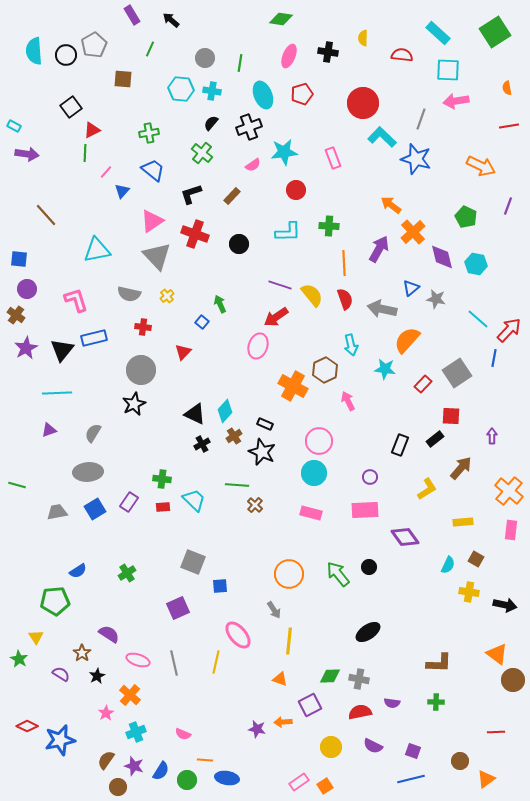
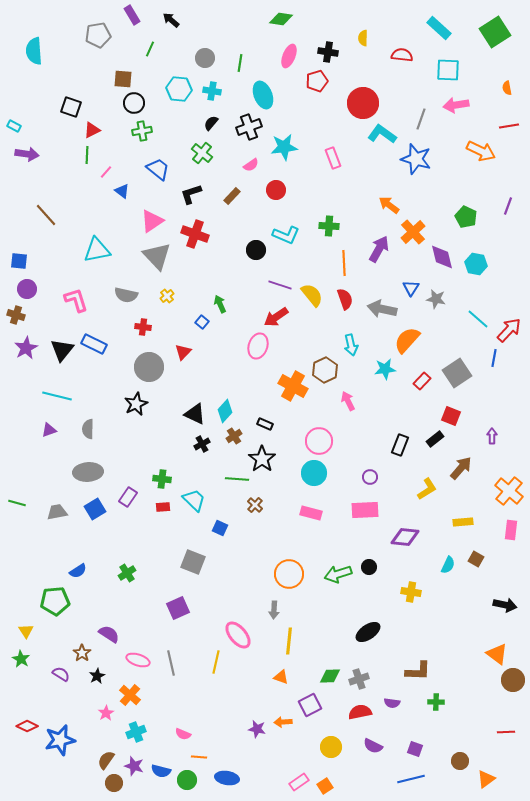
cyan rectangle at (438, 33): moved 1 px right, 5 px up
gray pentagon at (94, 45): moved 4 px right, 10 px up; rotated 20 degrees clockwise
black circle at (66, 55): moved 68 px right, 48 px down
cyan hexagon at (181, 89): moved 2 px left
red pentagon at (302, 94): moved 15 px right, 13 px up
pink arrow at (456, 101): moved 4 px down
black square at (71, 107): rotated 35 degrees counterclockwise
green cross at (149, 133): moved 7 px left, 2 px up
cyan L-shape at (382, 137): moved 3 px up; rotated 8 degrees counterclockwise
cyan star at (284, 152): moved 5 px up
green line at (85, 153): moved 2 px right, 2 px down
pink semicircle at (253, 165): moved 2 px left
orange arrow at (481, 166): moved 15 px up
blue trapezoid at (153, 170): moved 5 px right, 1 px up
red circle at (296, 190): moved 20 px left
blue triangle at (122, 191): rotated 35 degrees counterclockwise
orange arrow at (391, 205): moved 2 px left
cyan L-shape at (288, 232): moved 2 px left, 3 px down; rotated 24 degrees clockwise
black circle at (239, 244): moved 17 px right, 6 px down
blue square at (19, 259): moved 2 px down
blue triangle at (411, 288): rotated 18 degrees counterclockwise
gray semicircle at (129, 294): moved 3 px left, 1 px down
brown cross at (16, 315): rotated 18 degrees counterclockwise
blue rectangle at (94, 338): moved 6 px down; rotated 40 degrees clockwise
cyan star at (385, 369): rotated 15 degrees counterclockwise
gray circle at (141, 370): moved 8 px right, 3 px up
red rectangle at (423, 384): moved 1 px left, 3 px up
cyan line at (57, 393): moved 3 px down; rotated 16 degrees clockwise
black star at (134, 404): moved 2 px right
red square at (451, 416): rotated 18 degrees clockwise
gray semicircle at (93, 433): moved 5 px left, 4 px up; rotated 30 degrees counterclockwise
black star at (262, 452): moved 7 px down; rotated 12 degrees clockwise
green line at (17, 485): moved 18 px down
green line at (237, 485): moved 6 px up
purple rectangle at (129, 502): moved 1 px left, 5 px up
purple diamond at (405, 537): rotated 48 degrees counterclockwise
green arrow at (338, 574): rotated 68 degrees counterclockwise
blue square at (220, 586): moved 58 px up; rotated 28 degrees clockwise
yellow cross at (469, 592): moved 58 px left
gray arrow at (274, 610): rotated 36 degrees clockwise
yellow triangle at (36, 637): moved 10 px left, 6 px up
green star at (19, 659): moved 2 px right
gray line at (174, 663): moved 3 px left
brown L-shape at (439, 663): moved 21 px left, 8 px down
orange triangle at (280, 679): moved 1 px right, 2 px up
gray cross at (359, 679): rotated 30 degrees counterclockwise
red line at (496, 732): moved 10 px right
purple square at (413, 751): moved 2 px right, 2 px up
orange line at (205, 760): moved 6 px left, 3 px up
blue semicircle at (161, 771): rotated 72 degrees clockwise
brown circle at (118, 787): moved 4 px left, 4 px up
